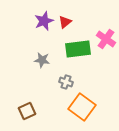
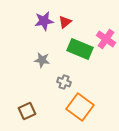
purple star: rotated 12 degrees clockwise
green rectangle: moved 2 px right; rotated 30 degrees clockwise
gray cross: moved 2 px left
orange square: moved 2 px left
